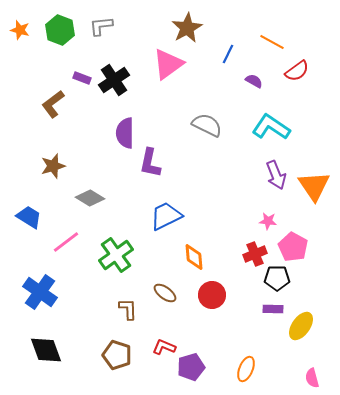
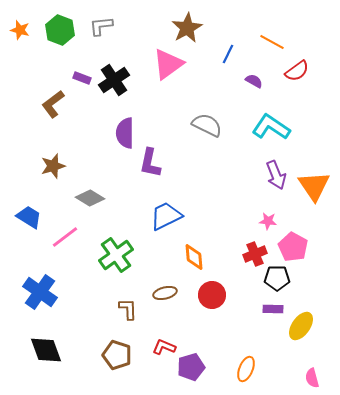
pink line at (66, 242): moved 1 px left, 5 px up
brown ellipse at (165, 293): rotated 50 degrees counterclockwise
